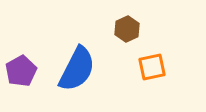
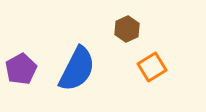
orange square: rotated 20 degrees counterclockwise
purple pentagon: moved 2 px up
